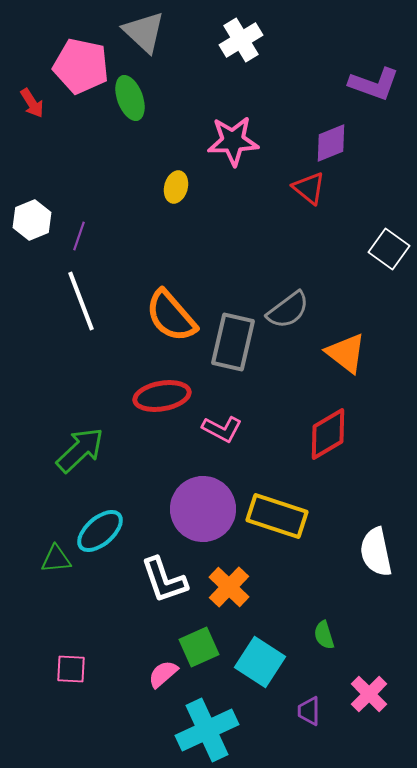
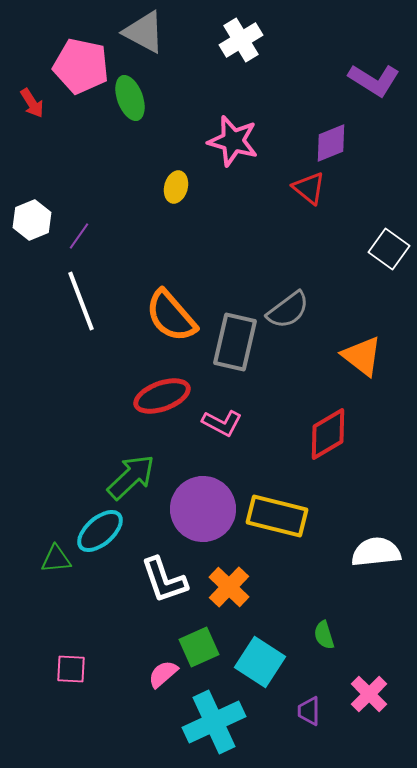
gray triangle: rotated 15 degrees counterclockwise
purple L-shape: moved 4 px up; rotated 12 degrees clockwise
pink star: rotated 18 degrees clockwise
purple line: rotated 16 degrees clockwise
gray rectangle: moved 2 px right
orange triangle: moved 16 px right, 3 px down
red ellipse: rotated 10 degrees counterclockwise
pink L-shape: moved 6 px up
green arrow: moved 51 px right, 27 px down
yellow rectangle: rotated 4 degrees counterclockwise
white semicircle: rotated 96 degrees clockwise
cyan cross: moved 7 px right, 8 px up
